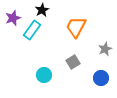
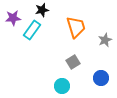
black star: rotated 16 degrees clockwise
purple star: rotated 14 degrees clockwise
orange trapezoid: rotated 135 degrees clockwise
gray star: moved 9 px up
cyan circle: moved 18 px right, 11 px down
